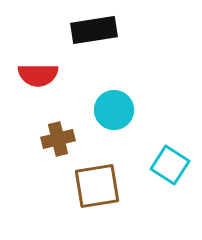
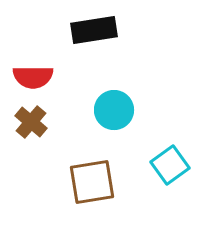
red semicircle: moved 5 px left, 2 px down
brown cross: moved 27 px left, 17 px up; rotated 36 degrees counterclockwise
cyan square: rotated 21 degrees clockwise
brown square: moved 5 px left, 4 px up
